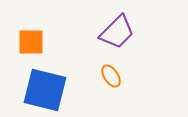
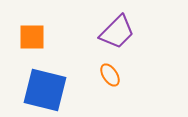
orange square: moved 1 px right, 5 px up
orange ellipse: moved 1 px left, 1 px up
